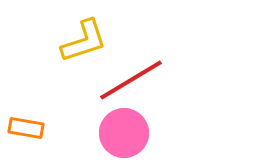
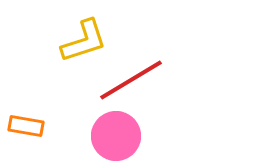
orange rectangle: moved 2 px up
pink circle: moved 8 px left, 3 px down
